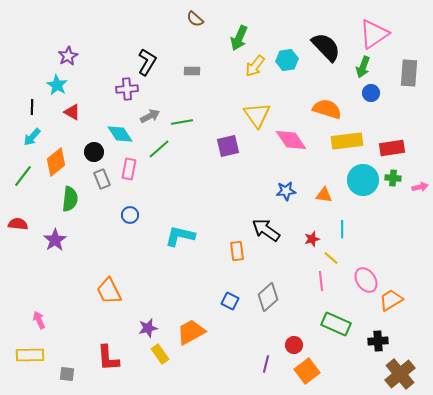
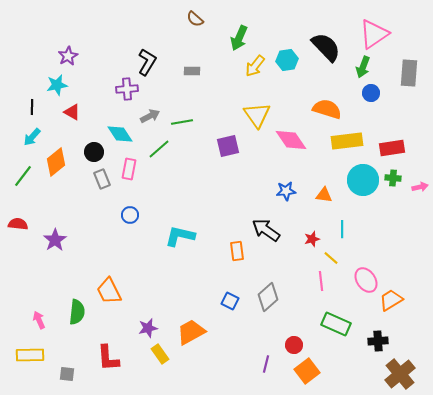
cyan star at (57, 85): rotated 30 degrees clockwise
green semicircle at (70, 199): moved 7 px right, 113 px down
